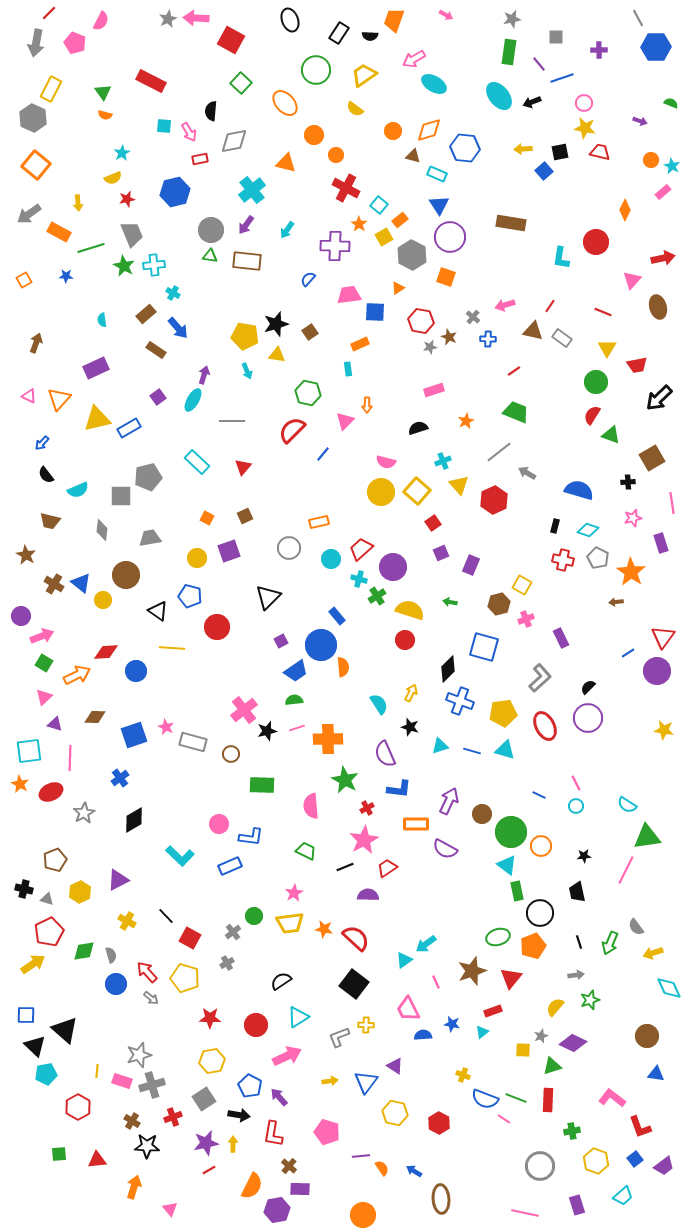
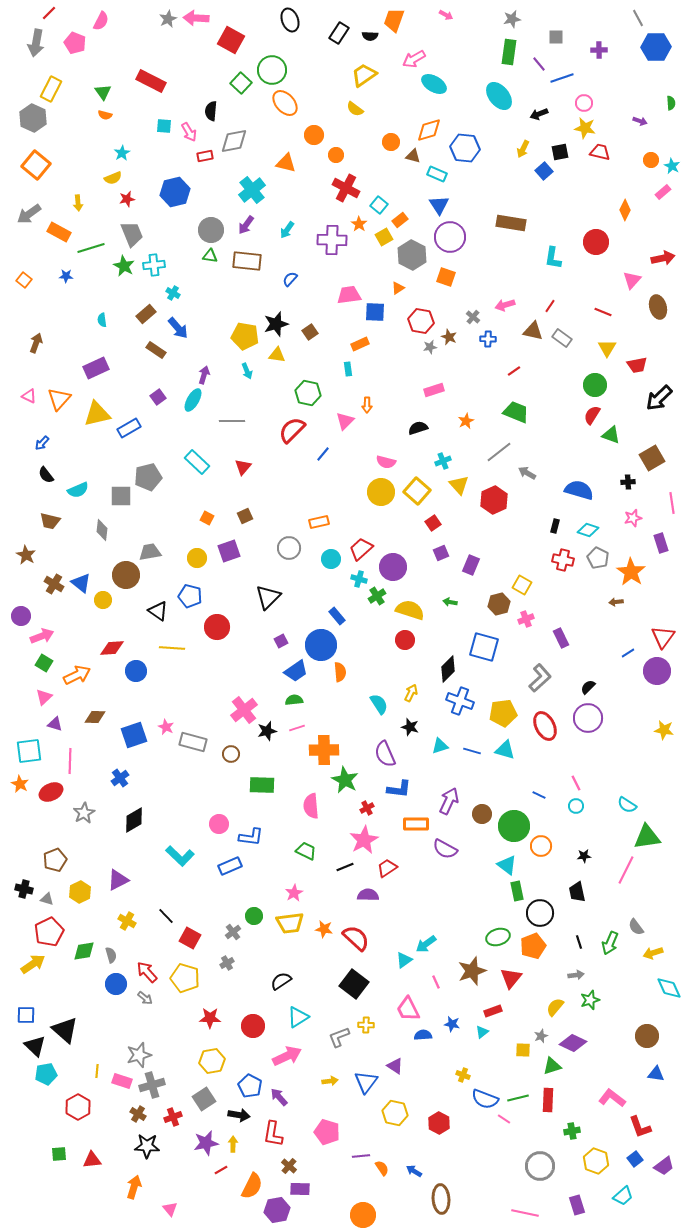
green circle at (316, 70): moved 44 px left
black arrow at (532, 102): moved 7 px right, 12 px down
green semicircle at (671, 103): rotated 64 degrees clockwise
orange circle at (393, 131): moved 2 px left, 11 px down
yellow arrow at (523, 149): rotated 60 degrees counterclockwise
red rectangle at (200, 159): moved 5 px right, 3 px up
purple cross at (335, 246): moved 3 px left, 6 px up
cyan L-shape at (561, 258): moved 8 px left
blue semicircle at (308, 279): moved 18 px left
orange square at (24, 280): rotated 21 degrees counterclockwise
green circle at (596, 382): moved 1 px left, 3 px down
yellow triangle at (97, 419): moved 5 px up
gray trapezoid at (150, 538): moved 14 px down
red diamond at (106, 652): moved 6 px right, 4 px up
orange semicircle at (343, 667): moved 3 px left, 5 px down
orange cross at (328, 739): moved 4 px left, 11 px down
pink line at (70, 758): moved 3 px down
green circle at (511, 832): moved 3 px right, 6 px up
gray arrow at (151, 998): moved 6 px left
red circle at (256, 1025): moved 3 px left, 1 px down
green line at (516, 1098): moved 2 px right; rotated 35 degrees counterclockwise
brown cross at (132, 1121): moved 6 px right, 7 px up
red triangle at (97, 1160): moved 5 px left
red line at (209, 1170): moved 12 px right
